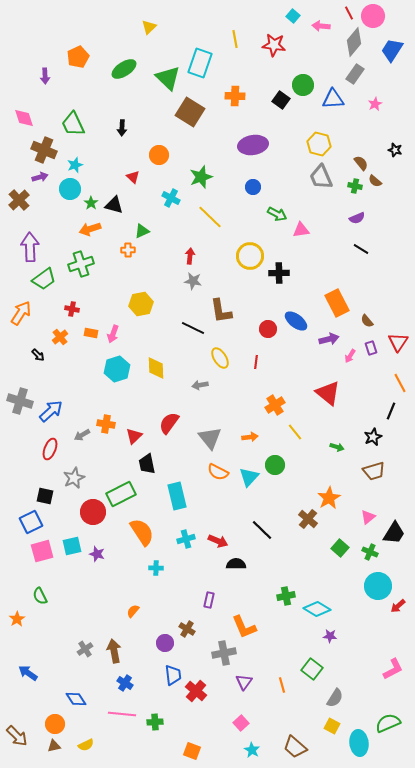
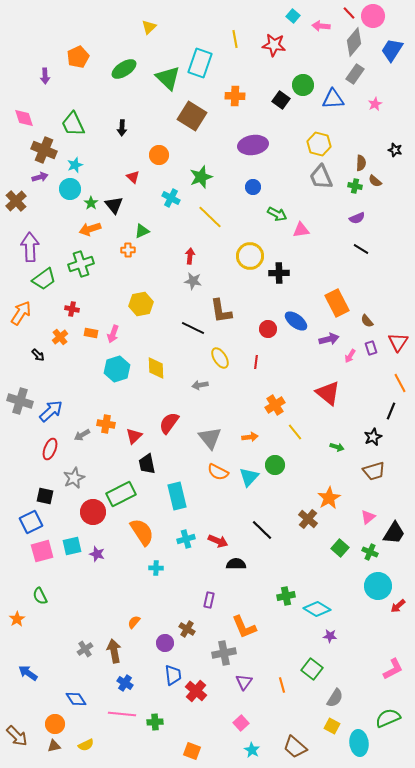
red line at (349, 13): rotated 16 degrees counterclockwise
brown square at (190, 112): moved 2 px right, 4 px down
brown semicircle at (361, 163): rotated 42 degrees clockwise
brown cross at (19, 200): moved 3 px left, 1 px down
black triangle at (114, 205): rotated 36 degrees clockwise
orange semicircle at (133, 611): moved 1 px right, 11 px down
green semicircle at (388, 723): moved 5 px up
